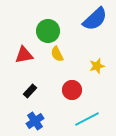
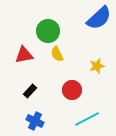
blue semicircle: moved 4 px right, 1 px up
blue cross: rotated 30 degrees counterclockwise
